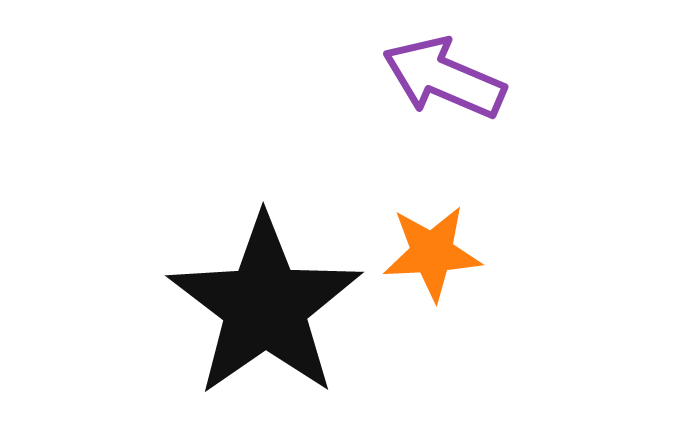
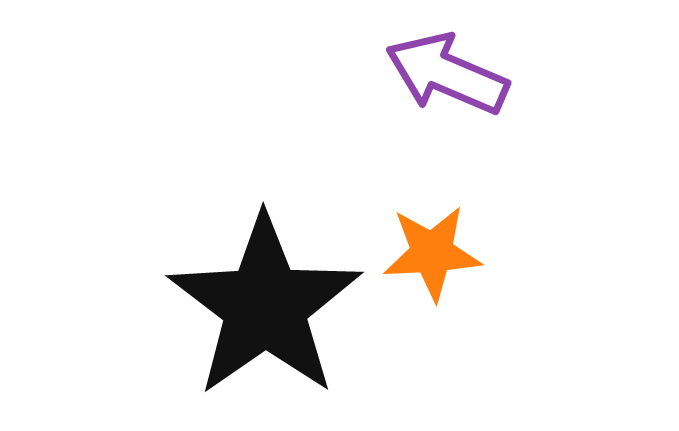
purple arrow: moved 3 px right, 4 px up
